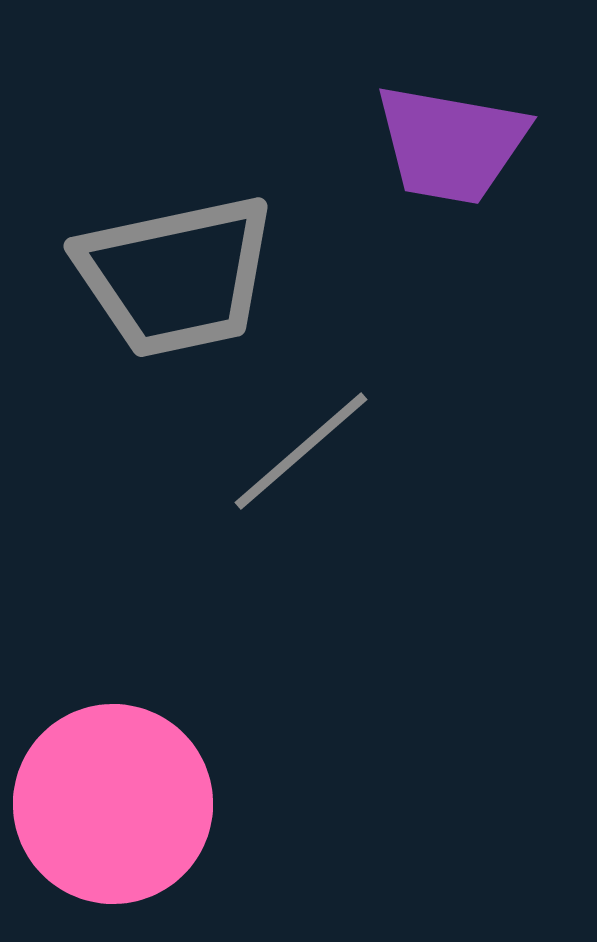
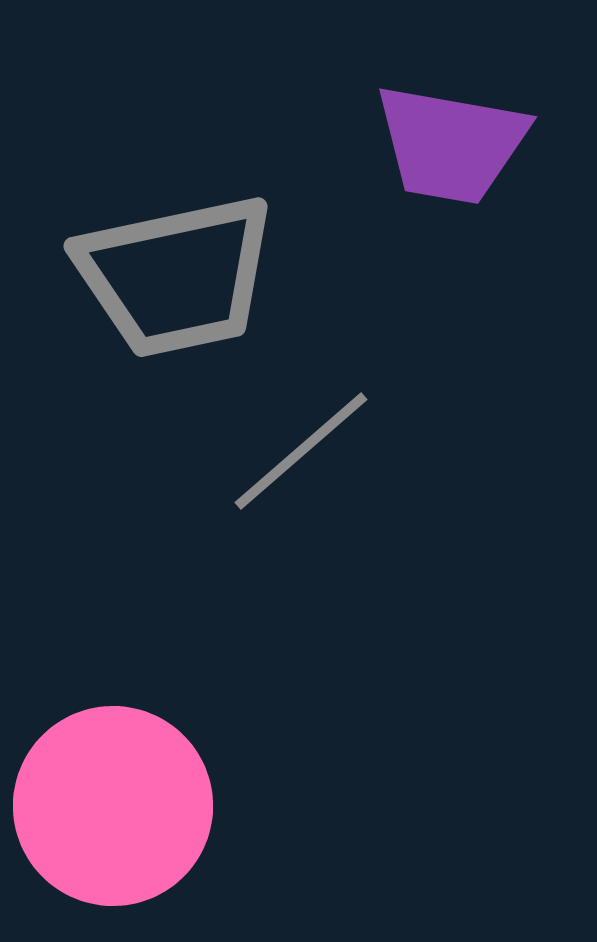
pink circle: moved 2 px down
